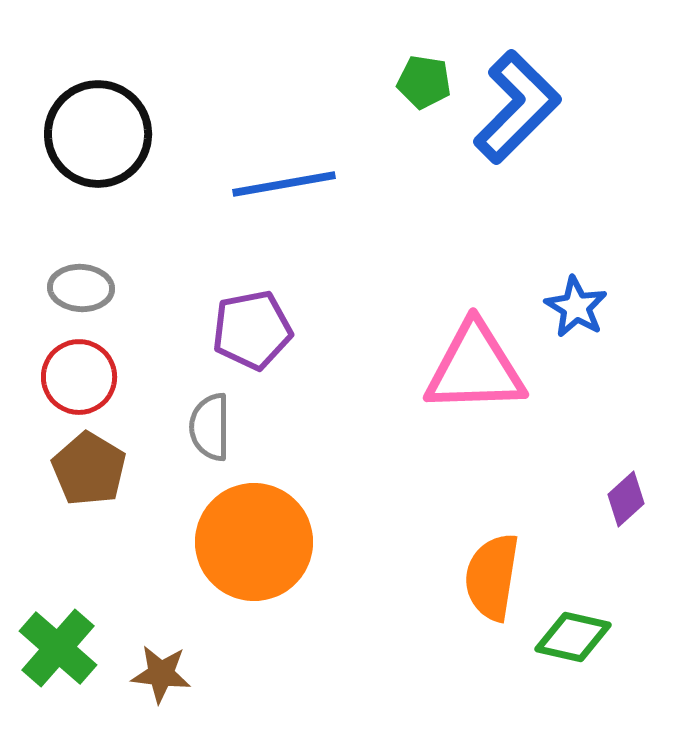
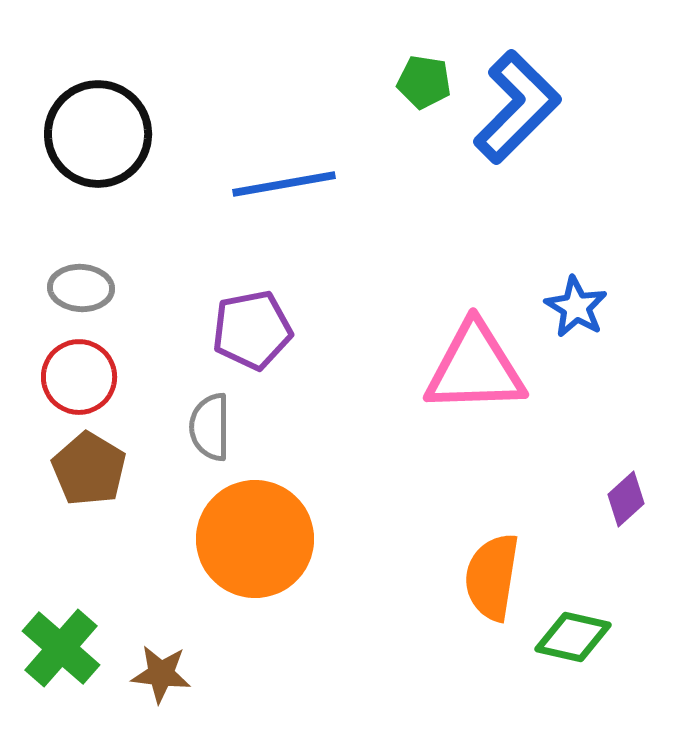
orange circle: moved 1 px right, 3 px up
green cross: moved 3 px right
